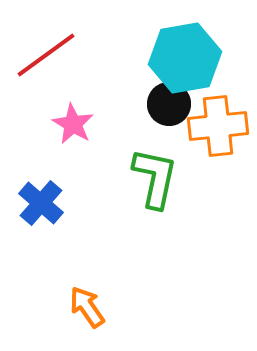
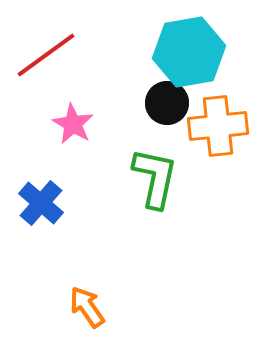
cyan hexagon: moved 4 px right, 6 px up
black circle: moved 2 px left, 1 px up
